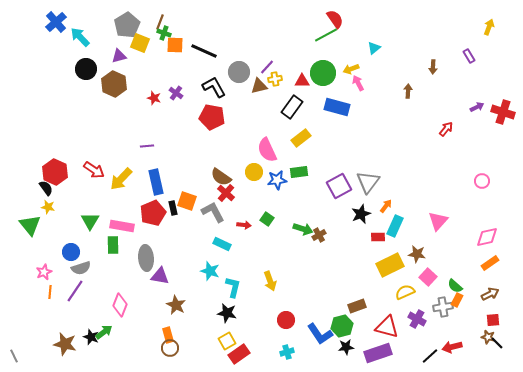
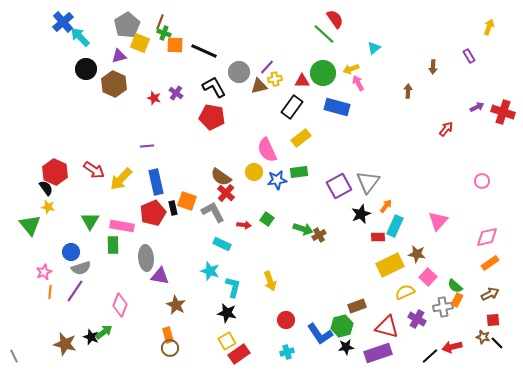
blue cross at (56, 22): moved 7 px right
green line at (326, 35): moved 2 px left, 1 px up; rotated 70 degrees clockwise
brown star at (488, 337): moved 5 px left
